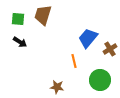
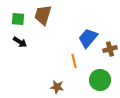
brown cross: rotated 16 degrees clockwise
